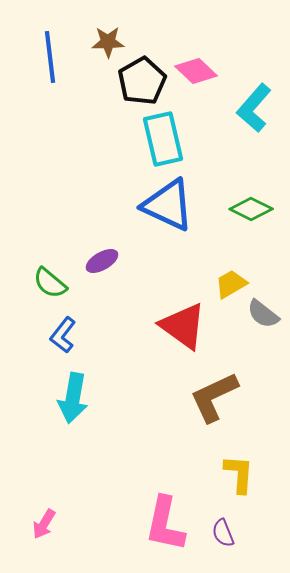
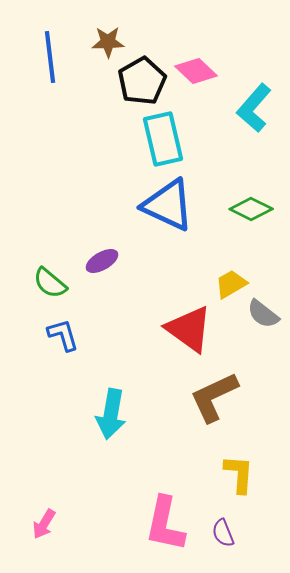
red triangle: moved 6 px right, 3 px down
blue L-shape: rotated 126 degrees clockwise
cyan arrow: moved 38 px right, 16 px down
